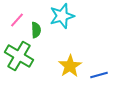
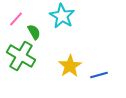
cyan star: rotated 25 degrees counterclockwise
pink line: moved 1 px left, 1 px up
green semicircle: moved 2 px left, 2 px down; rotated 28 degrees counterclockwise
green cross: moved 2 px right
